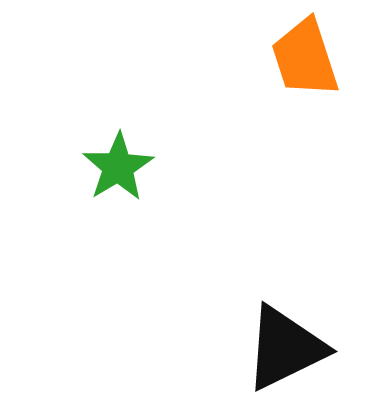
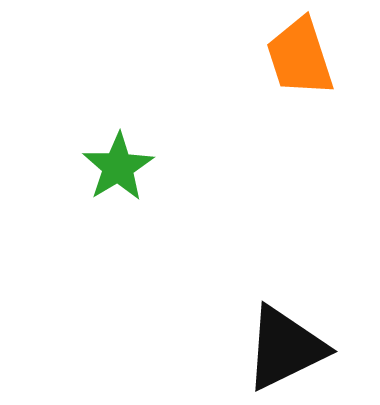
orange trapezoid: moved 5 px left, 1 px up
